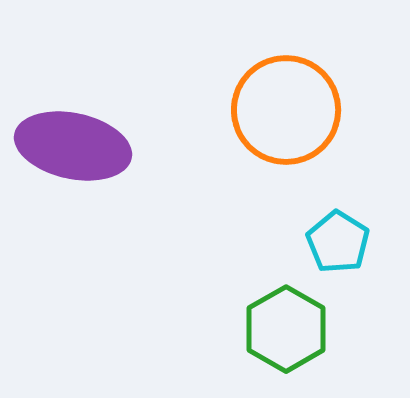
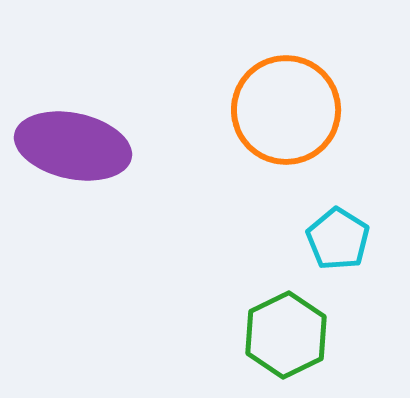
cyan pentagon: moved 3 px up
green hexagon: moved 6 px down; rotated 4 degrees clockwise
